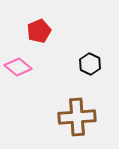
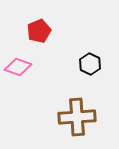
pink diamond: rotated 20 degrees counterclockwise
